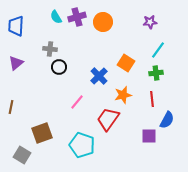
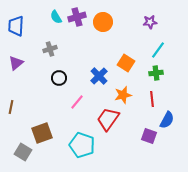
gray cross: rotated 24 degrees counterclockwise
black circle: moved 11 px down
purple square: rotated 21 degrees clockwise
gray square: moved 1 px right, 3 px up
